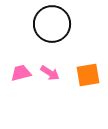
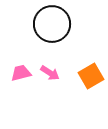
orange square: moved 3 px right, 1 px down; rotated 20 degrees counterclockwise
